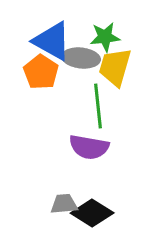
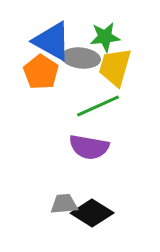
green line: rotated 72 degrees clockwise
